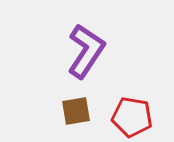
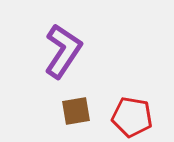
purple L-shape: moved 23 px left
